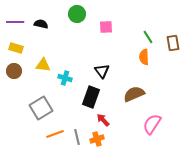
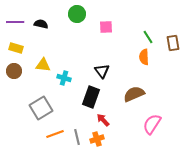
cyan cross: moved 1 px left
